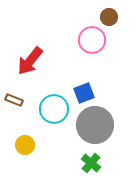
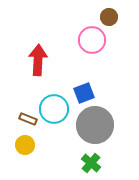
red arrow: moved 8 px right, 1 px up; rotated 144 degrees clockwise
brown rectangle: moved 14 px right, 19 px down
